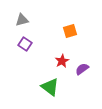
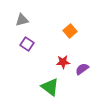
orange square: rotated 24 degrees counterclockwise
purple square: moved 2 px right
red star: moved 1 px right, 1 px down; rotated 24 degrees clockwise
